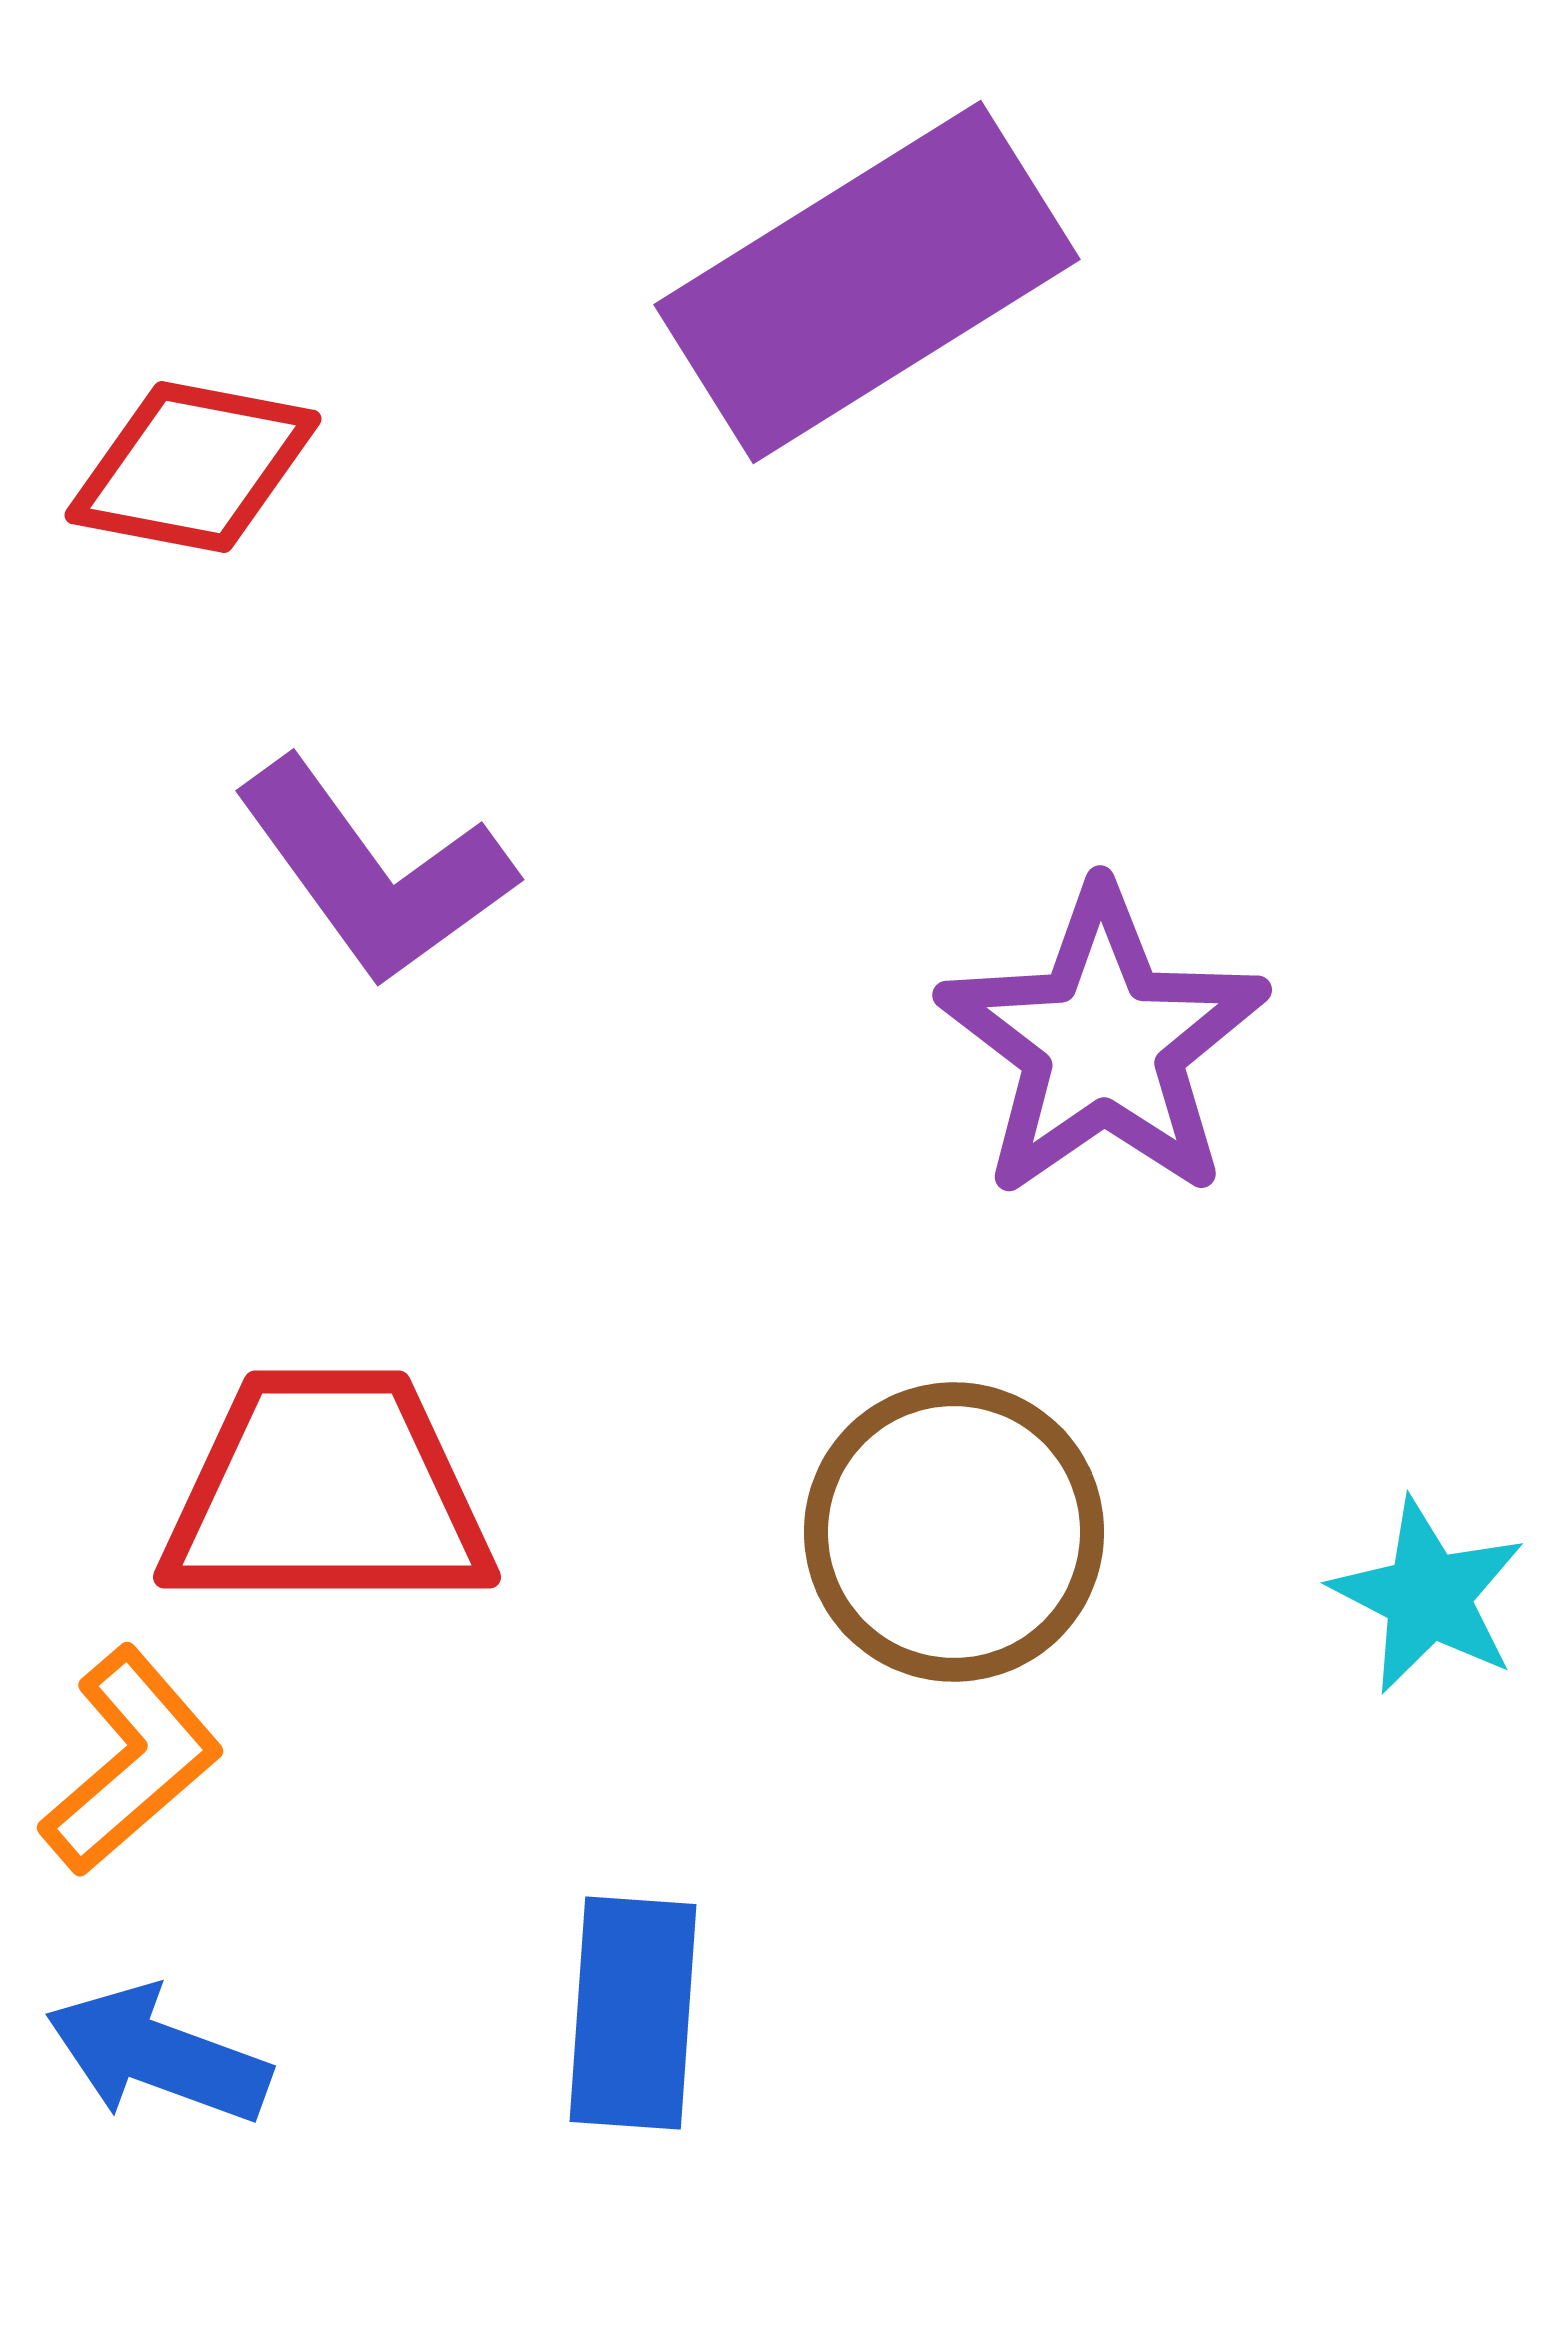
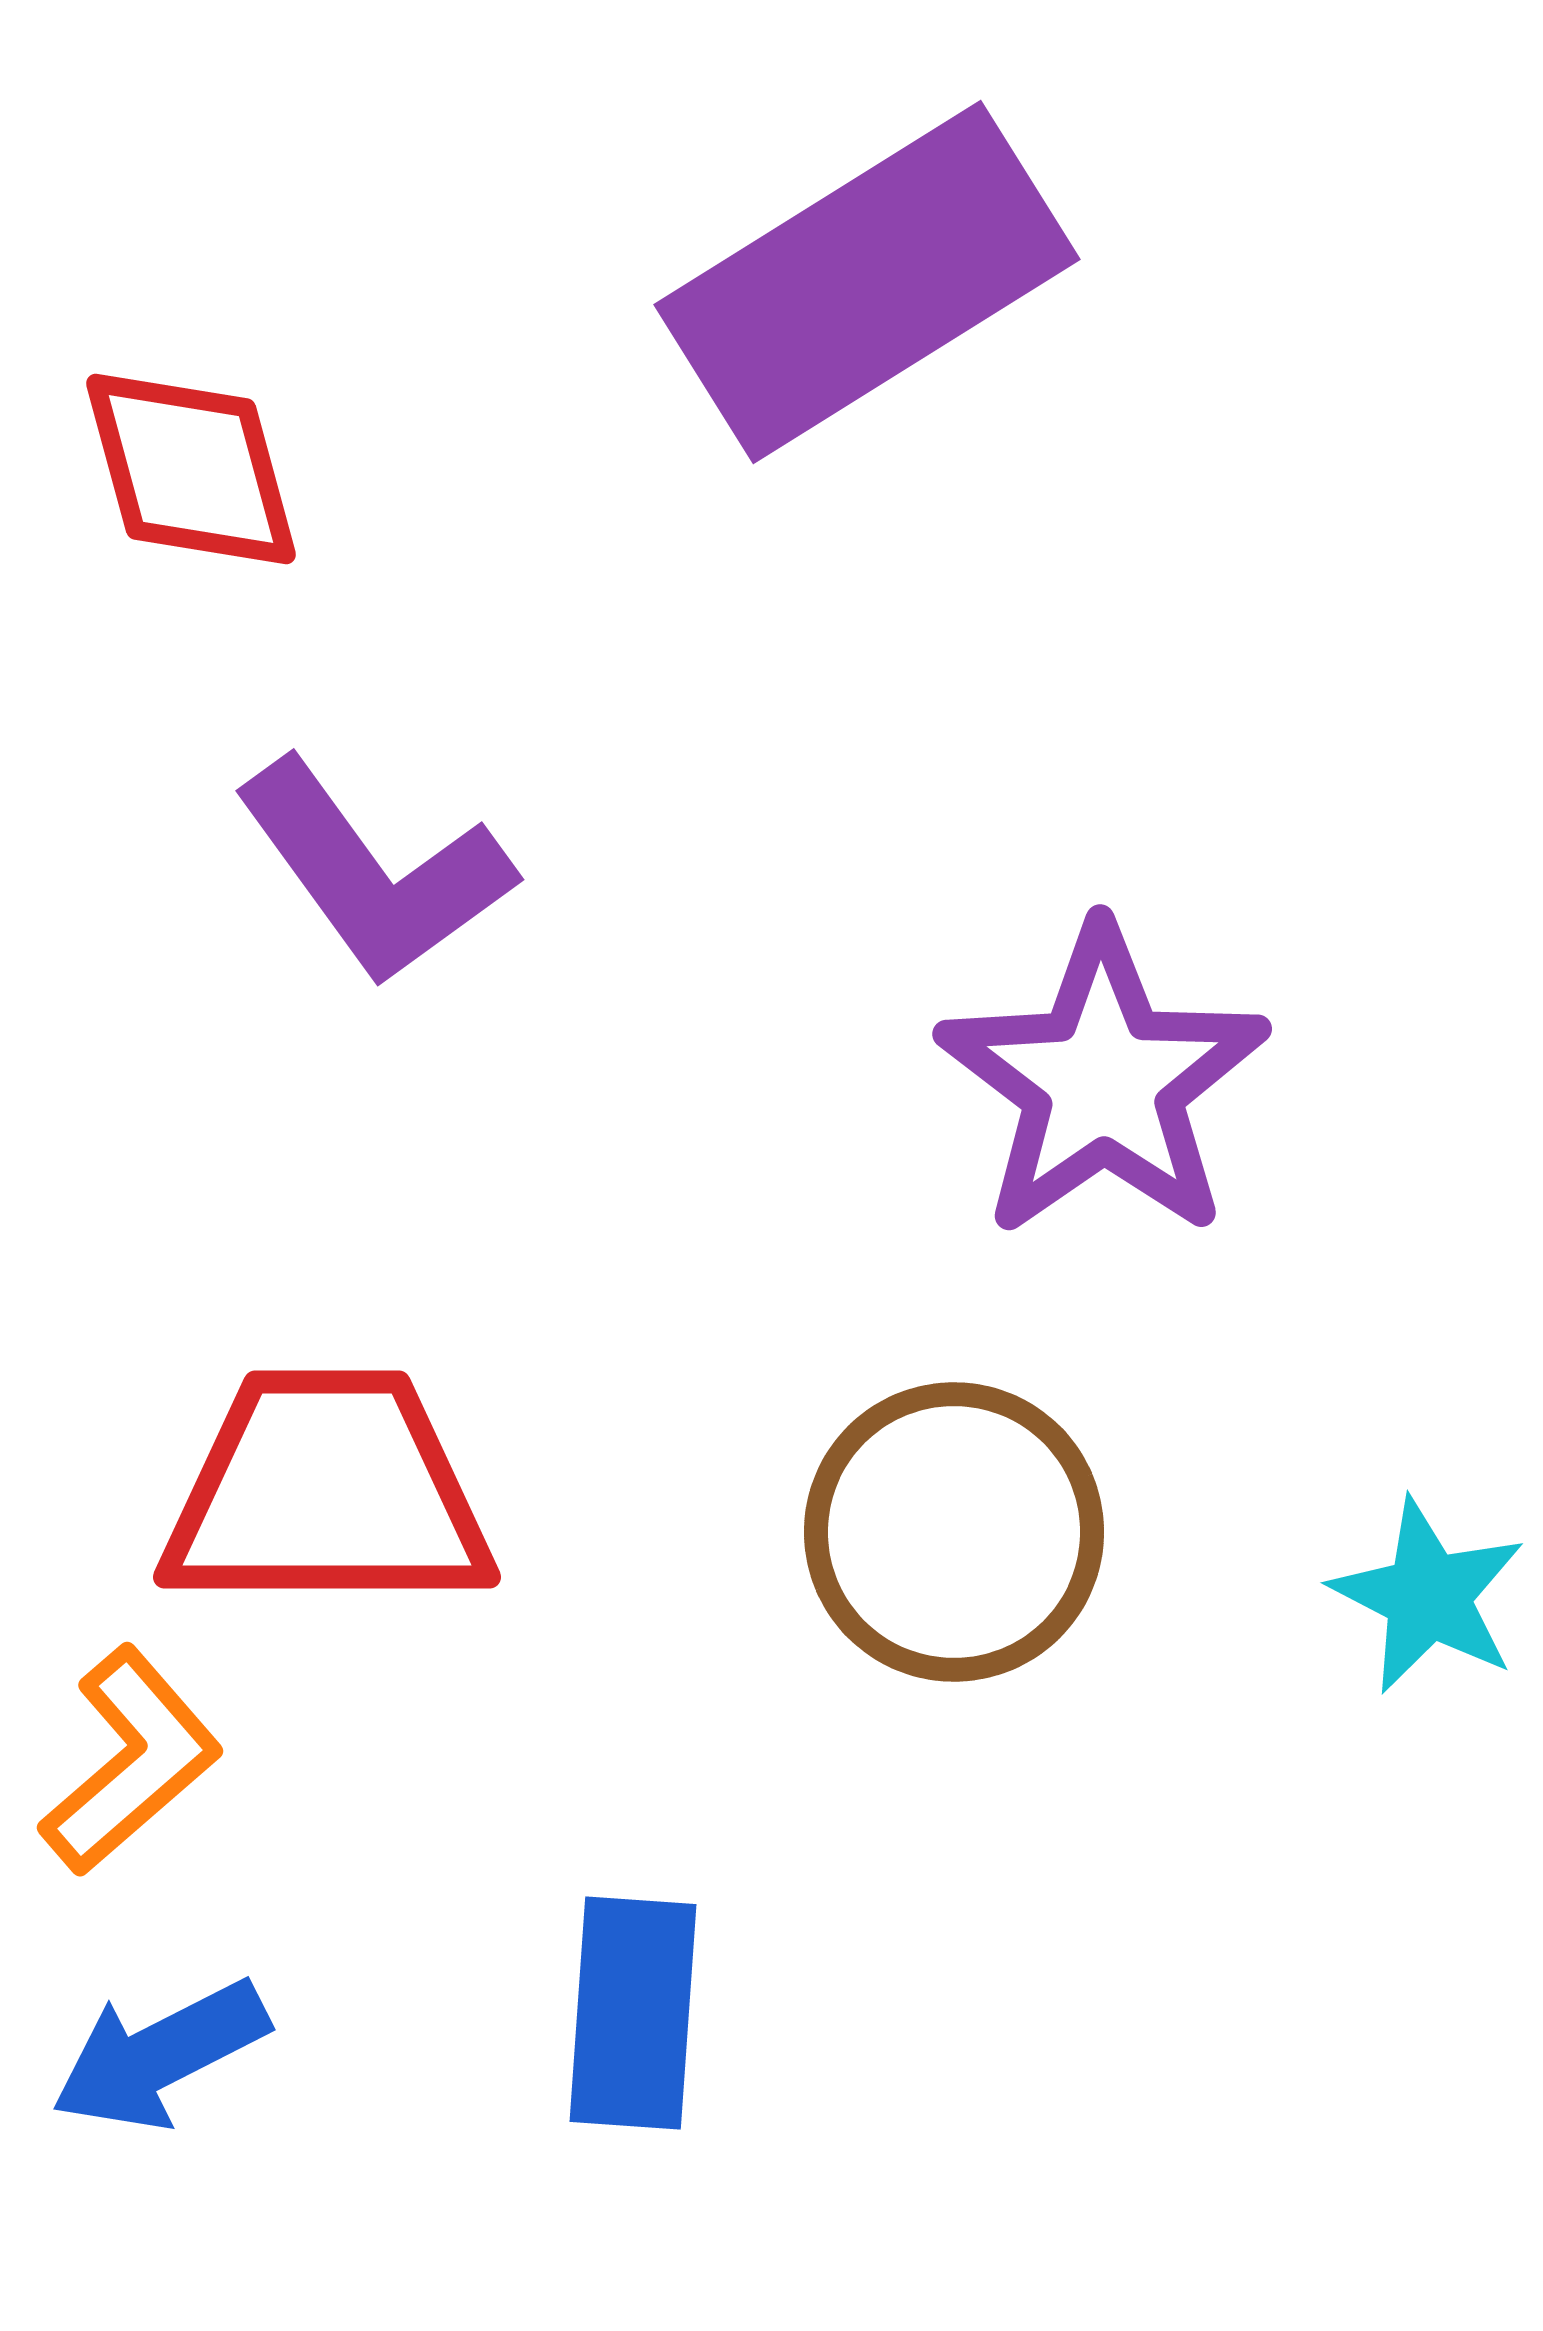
red diamond: moved 2 px left, 2 px down; rotated 64 degrees clockwise
purple star: moved 39 px down
blue arrow: moved 2 px right; rotated 47 degrees counterclockwise
